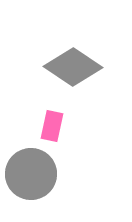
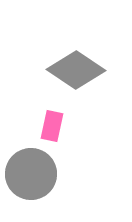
gray diamond: moved 3 px right, 3 px down
